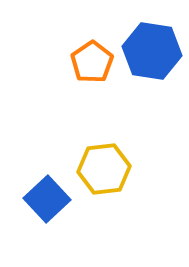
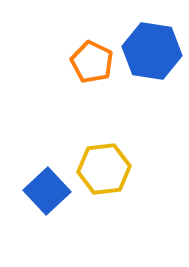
orange pentagon: rotated 12 degrees counterclockwise
blue square: moved 8 px up
